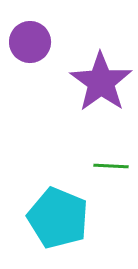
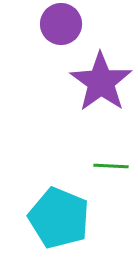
purple circle: moved 31 px right, 18 px up
cyan pentagon: moved 1 px right
